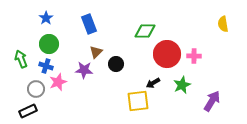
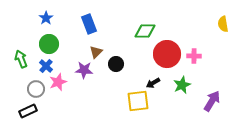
blue cross: rotated 24 degrees clockwise
